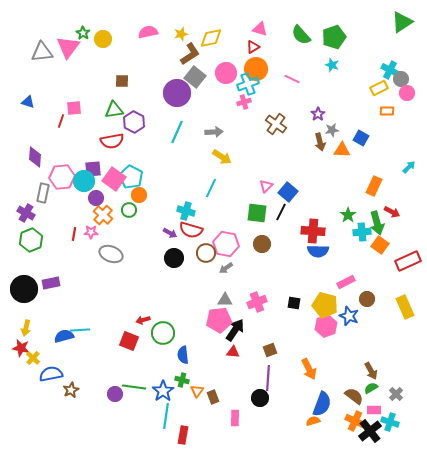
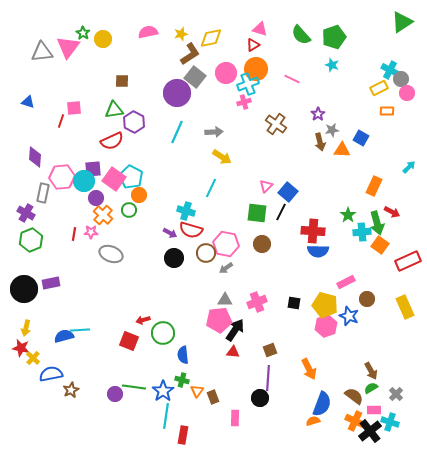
red triangle at (253, 47): moved 2 px up
red semicircle at (112, 141): rotated 15 degrees counterclockwise
